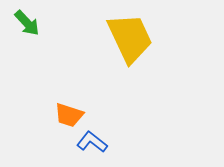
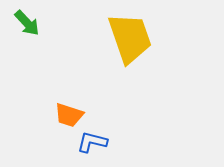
yellow trapezoid: rotated 6 degrees clockwise
blue L-shape: rotated 24 degrees counterclockwise
